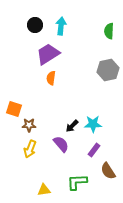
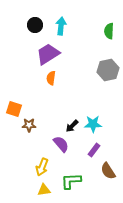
yellow arrow: moved 12 px right, 18 px down
green L-shape: moved 6 px left, 1 px up
